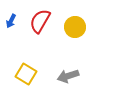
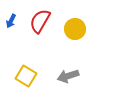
yellow circle: moved 2 px down
yellow square: moved 2 px down
